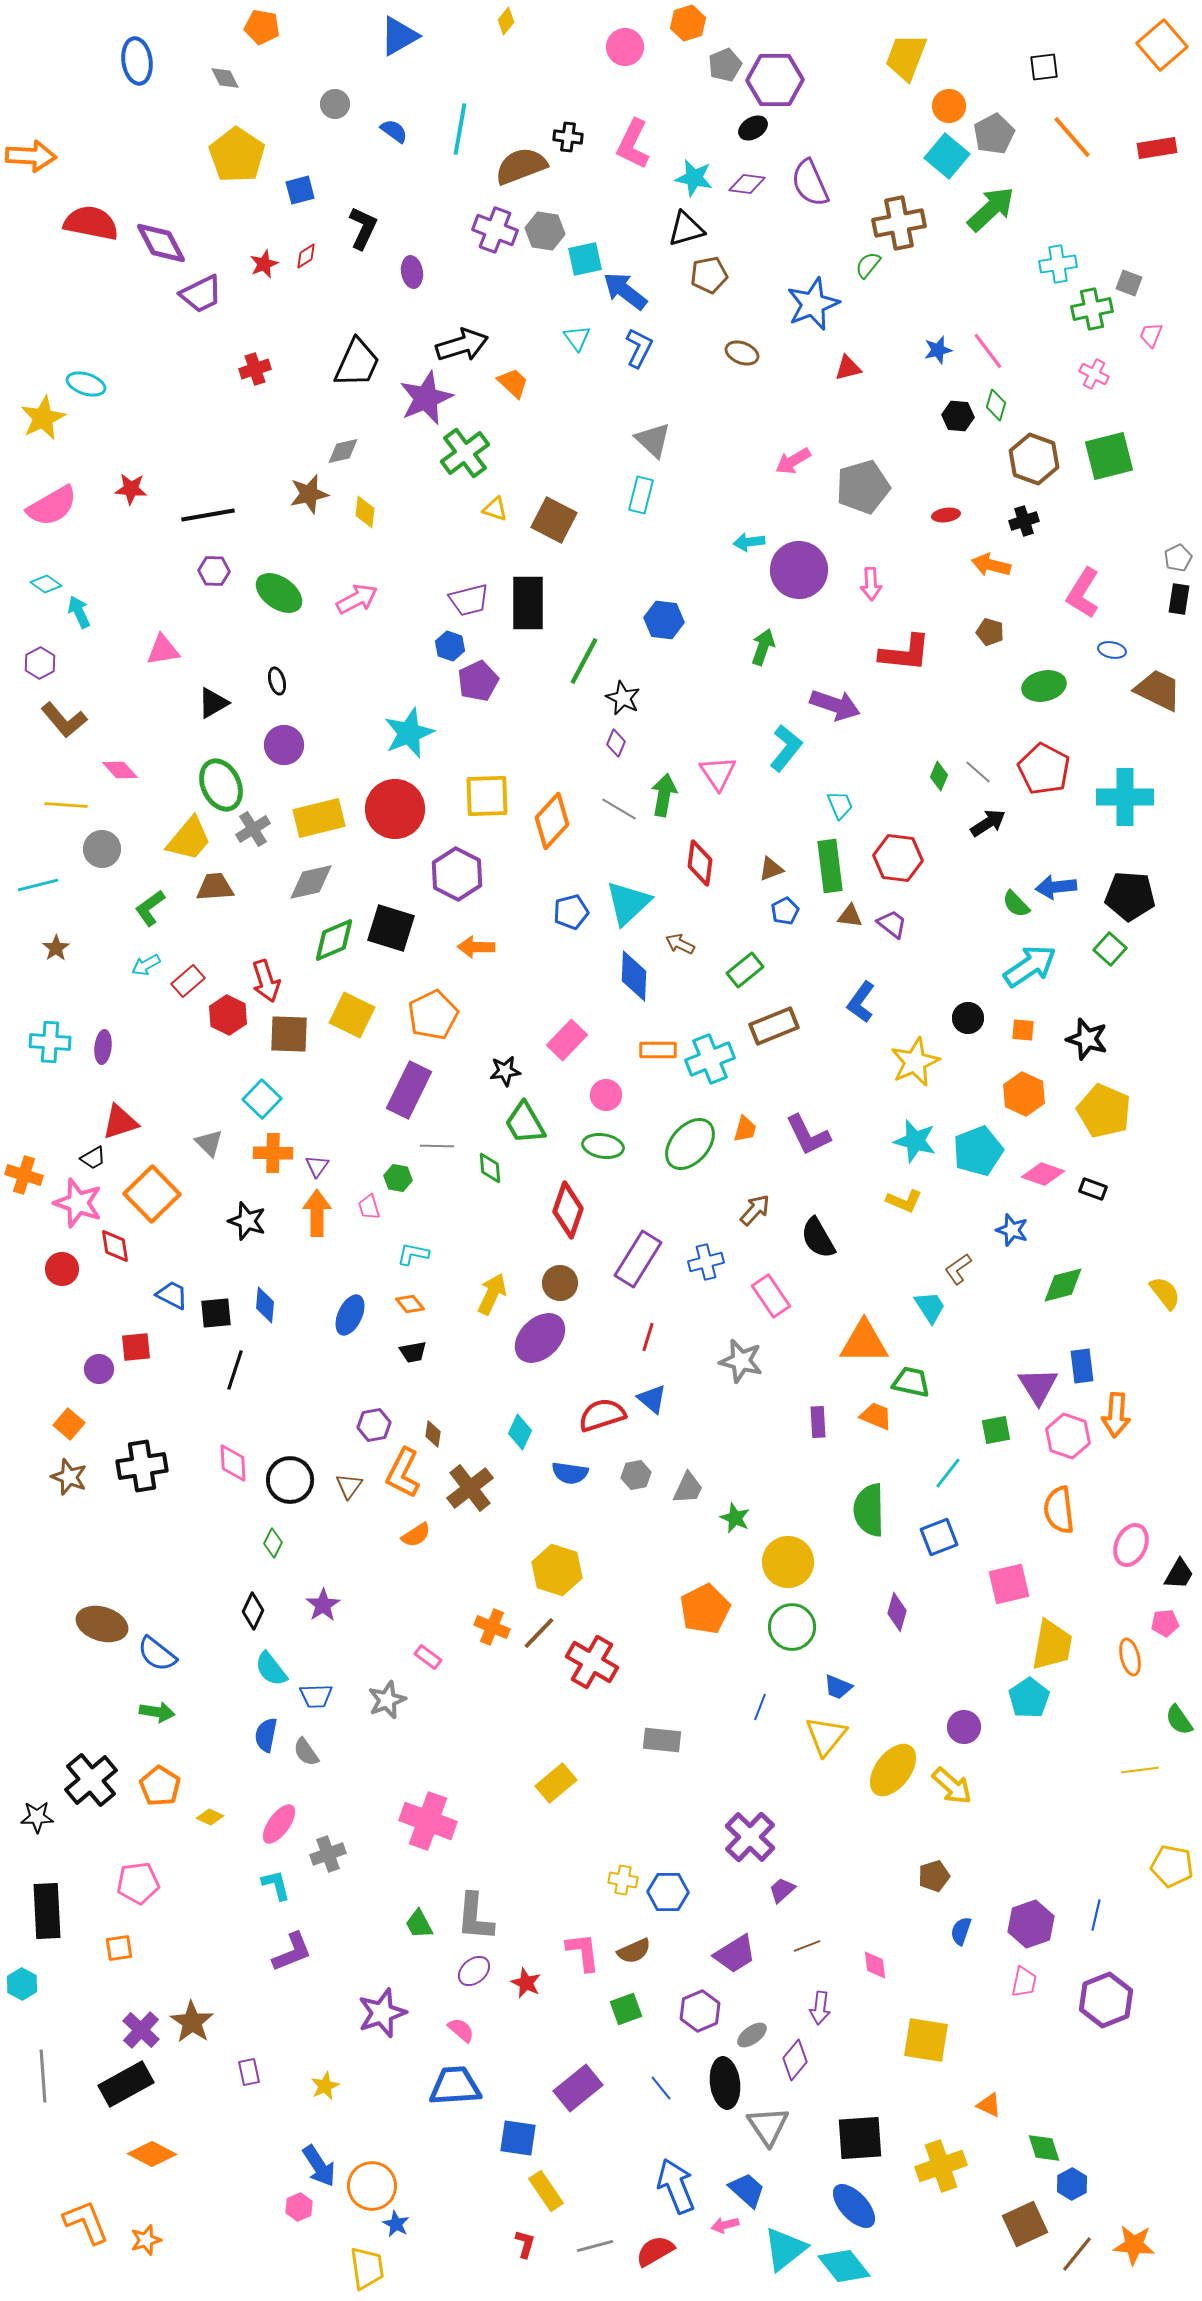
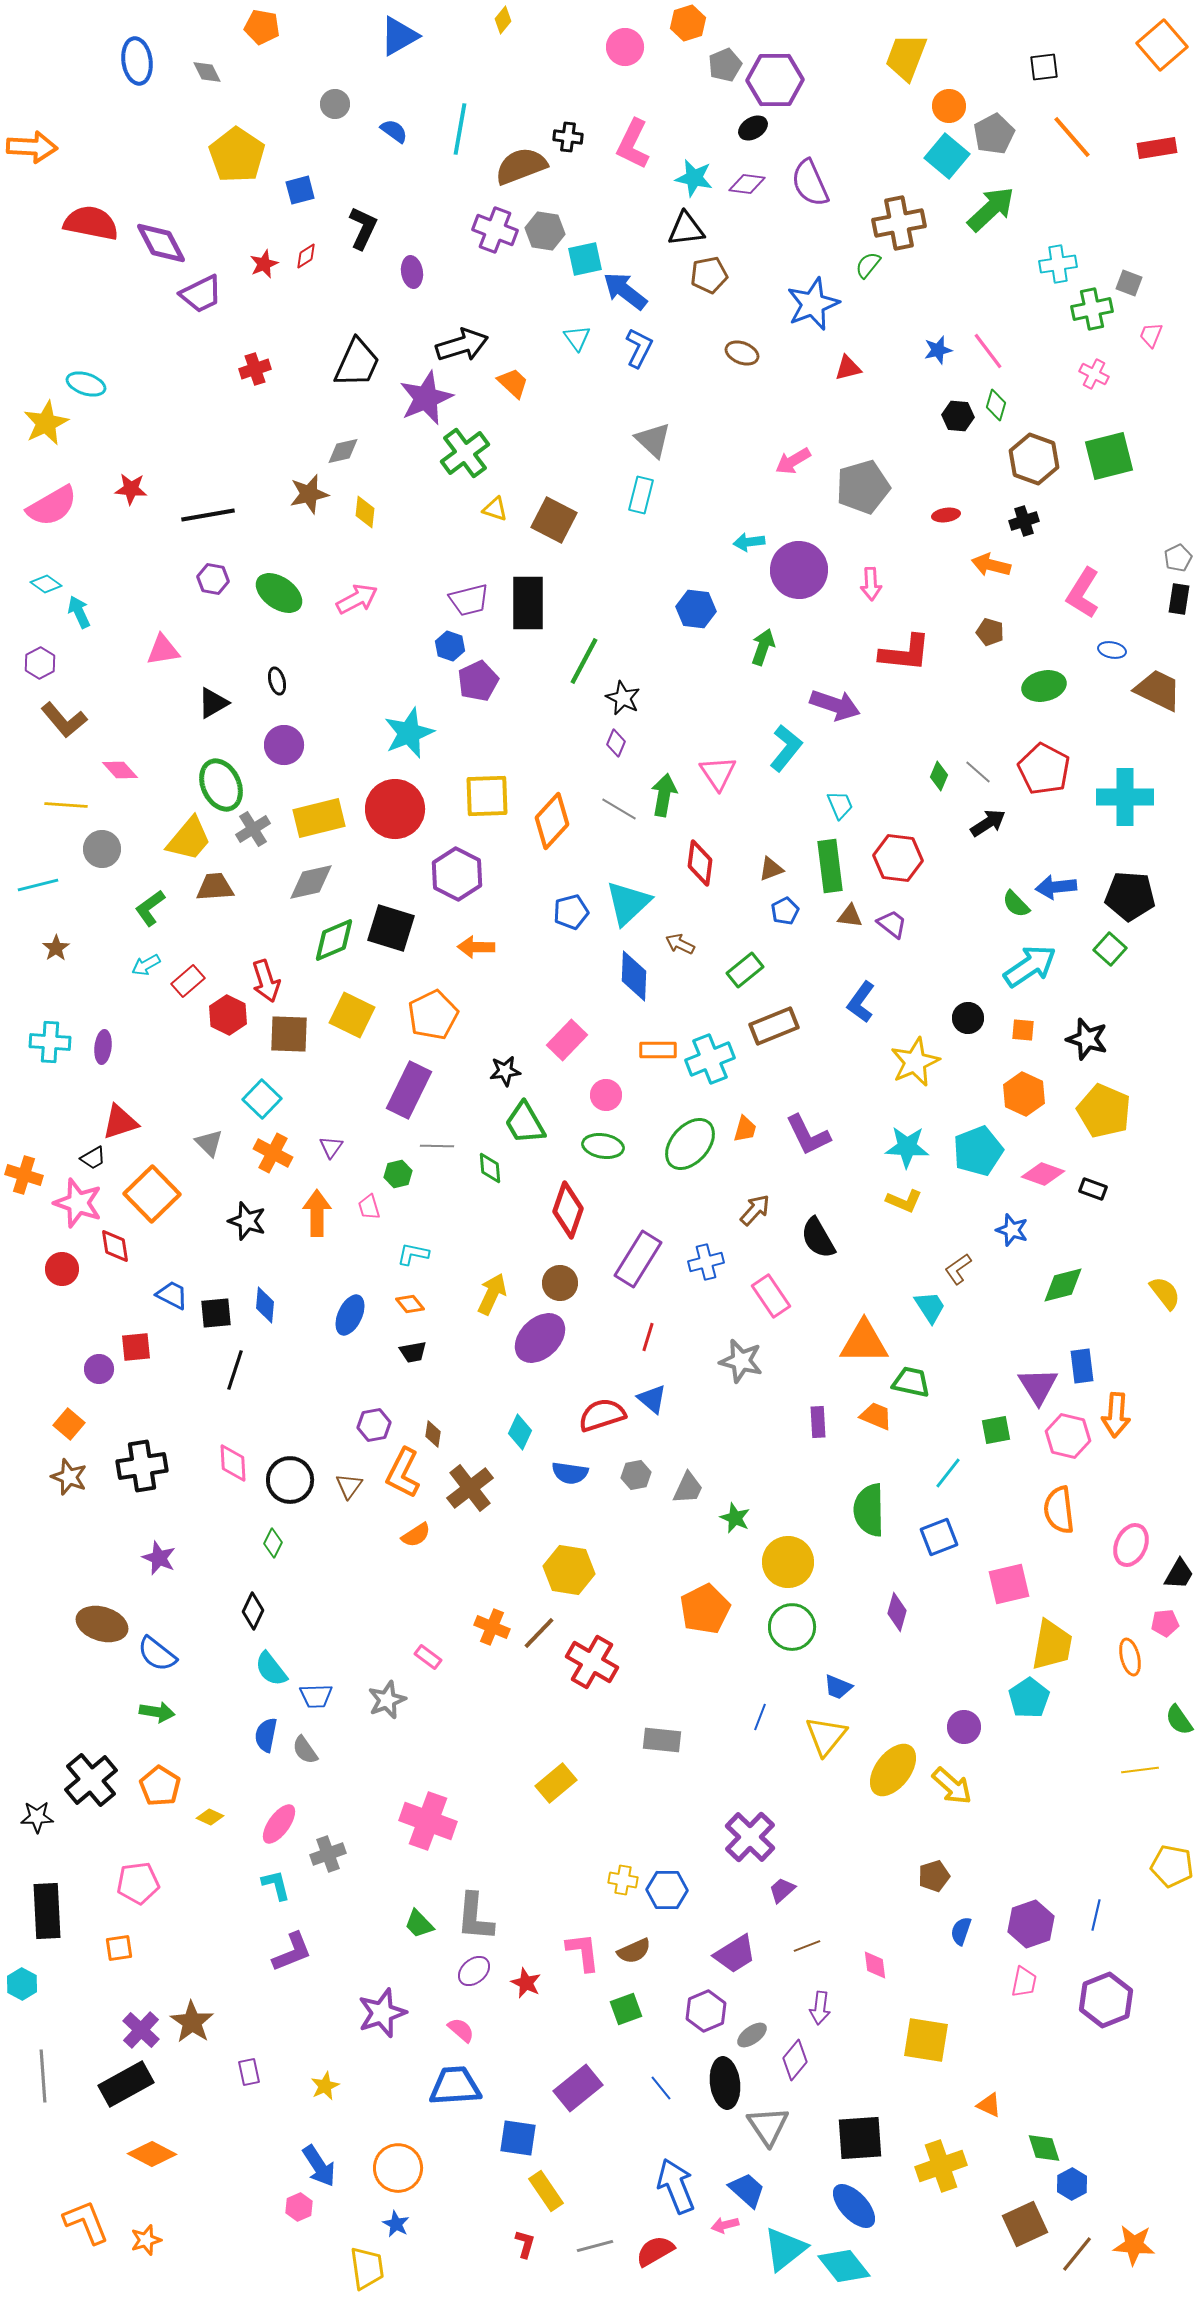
yellow diamond at (506, 21): moved 3 px left, 1 px up
gray diamond at (225, 78): moved 18 px left, 6 px up
orange arrow at (31, 156): moved 1 px right, 9 px up
black triangle at (686, 229): rotated 9 degrees clockwise
yellow star at (43, 418): moved 3 px right, 5 px down
purple hexagon at (214, 571): moved 1 px left, 8 px down; rotated 8 degrees clockwise
blue hexagon at (664, 620): moved 32 px right, 11 px up
cyan star at (915, 1141): moved 8 px left, 6 px down; rotated 12 degrees counterclockwise
orange cross at (273, 1153): rotated 27 degrees clockwise
purple triangle at (317, 1166): moved 14 px right, 19 px up
green hexagon at (398, 1178): moved 4 px up; rotated 24 degrees counterclockwise
pink hexagon at (1068, 1436): rotated 6 degrees counterclockwise
yellow hexagon at (557, 1570): moved 12 px right; rotated 9 degrees counterclockwise
purple star at (323, 1605): moved 164 px left, 47 px up; rotated 16 degrees counterclockwise
blue line at (760, 1707): moved 10 px down
gray semicircle at (306, 1752): moved 1 px left, 2 px up
blue hexagon at (668, 1892): moved 1 px left, 2 px up
green trapezoid at (419, 1924): rotated 16 degrees counterclockwise
purple hexagon at (700, 2011): moved 6 px right
orange circle at (372, 2186): moved 26 px right, 18 px up
